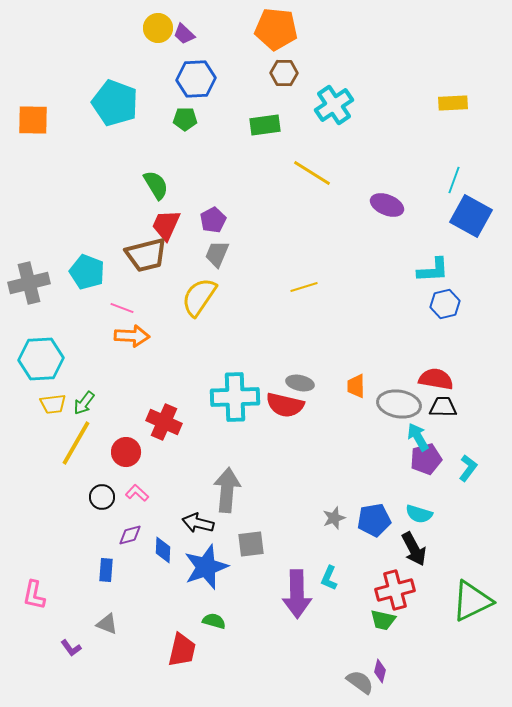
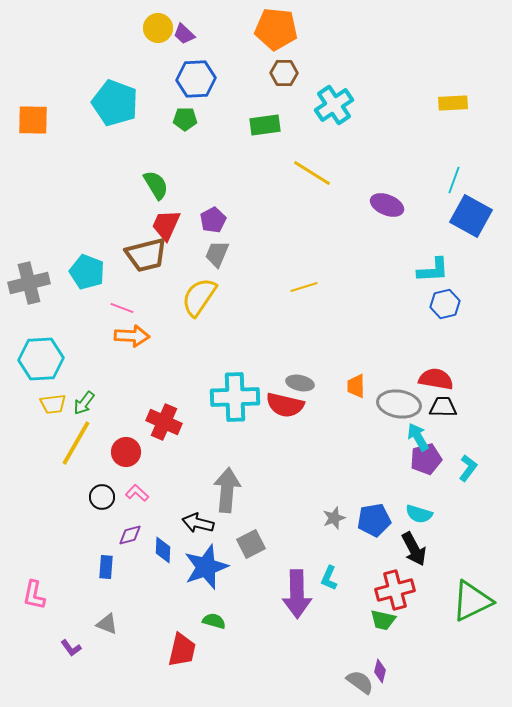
gray square at (251, 544): rotated 20 degrees counterclockwise
blue rectangle at (106, 570): moved 3 px up
